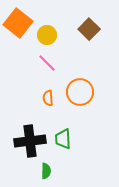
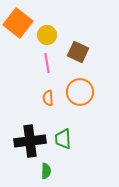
brown square: moved 11 px left, 23 px down; rotated 20 degrees counterclockwise
pink line: rotated 36 degrees clockwise
